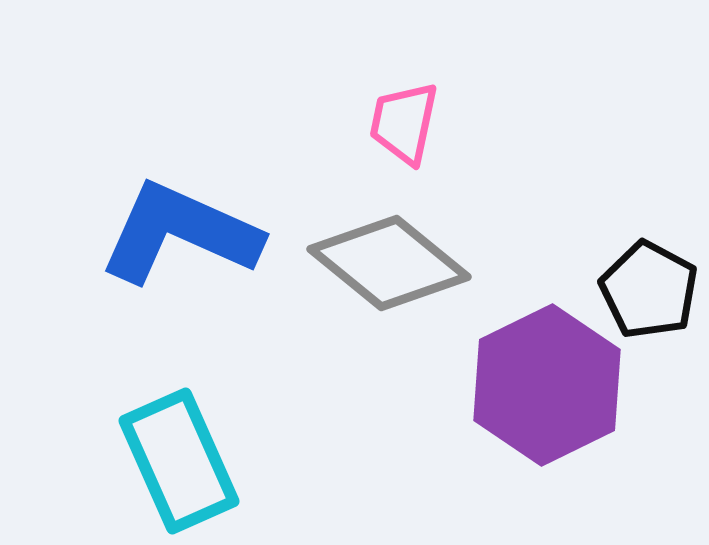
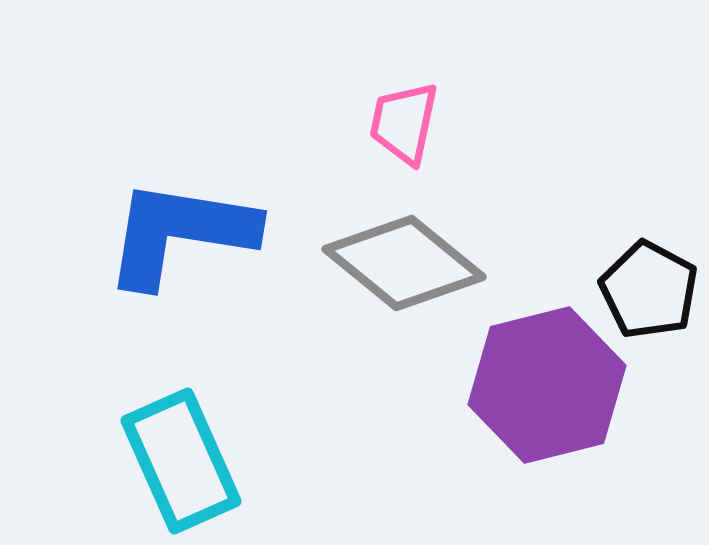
blue L-shape: rotated 15 degrees counterclockwise
gray diamond: moved 15 px right
purple hexagon: rotated 12 degrees clockwise
cyan rectangle: moved 2 px right
